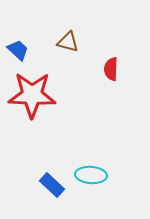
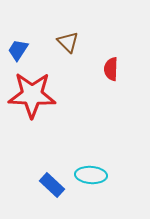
brown triangle: rotated 30 degrees clockwise
blue trapezoid: rotated 100 degrees counterclockwise
